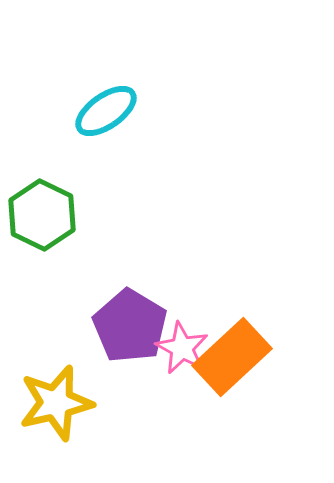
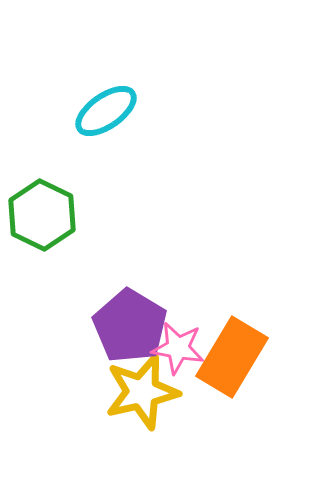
pink star: moved 4 px left; rotated 18 degrees counterclockwise
orange rectangle: rotated 16 degrees counterclockwise
yellow star: moved 86 px right, 11 px up
